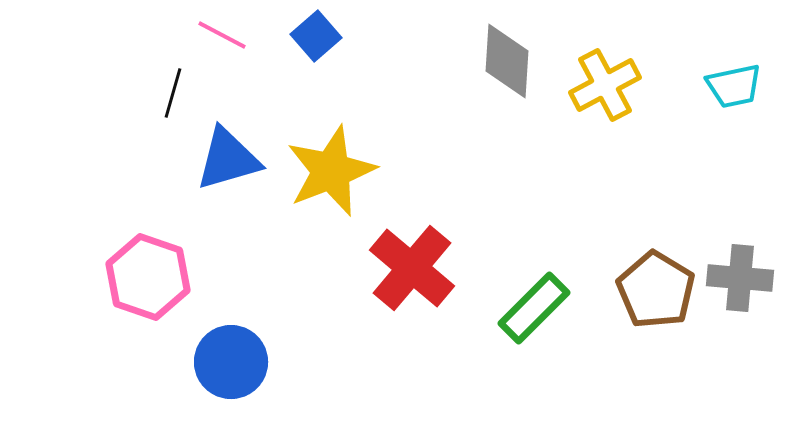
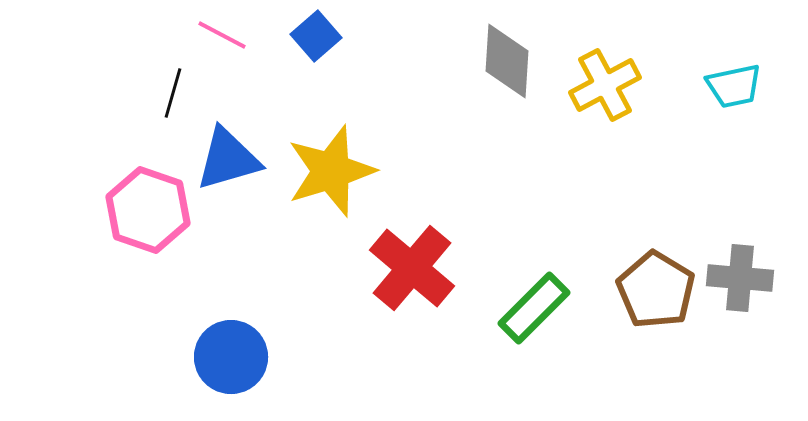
yellow star: rotated 4 degrees clockwise
pink hexagon: moved 67 px up
blue circle: moved 5 px up
